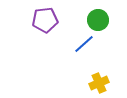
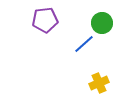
green circle: moved 4 px right, 3 px down
